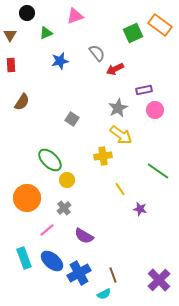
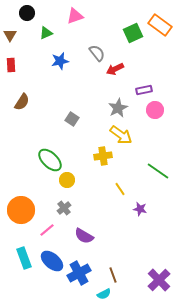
orange circle: moved 6 px left, 12 px down
